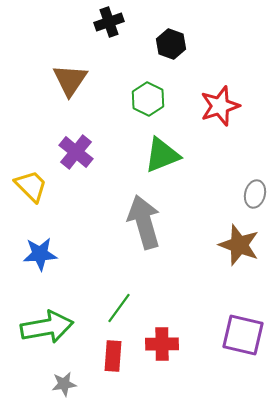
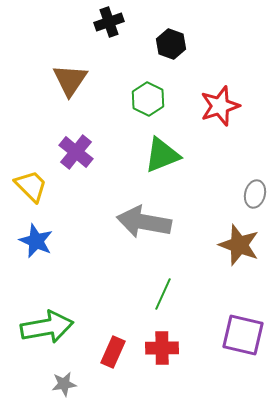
gray arrow: rotated 64 degrees counterclockwise
blue star: moved 4 px left, 13 px up; rotated 28 degrees clockwise
green line: moved 44 px right, 14 px up; rotated 12 degrees counterclockwise
red cross: moved 4 px down
red rectangle: moved 4 px up; rotated 20 degrees clockwise
